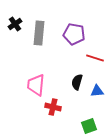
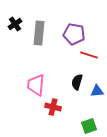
red line: moved 6 px left, 3 px up
